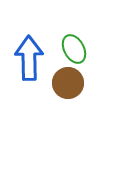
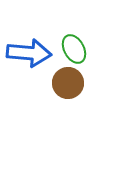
blue arrow: moved 5 px up; rotated 96 degrees clockwise
